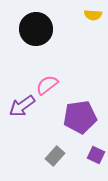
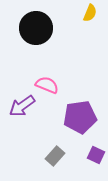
yellow semicircle: moved 3 px left, 2 px up; rotated 72 degrees counterclockwise
black circle: moved 1 px up
pink semicircle: rotated 60 degrees clockwise
